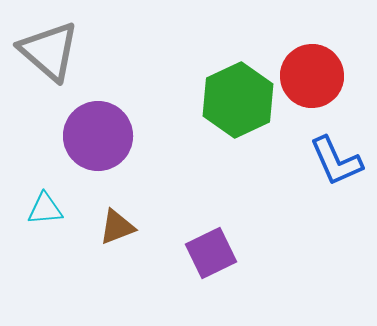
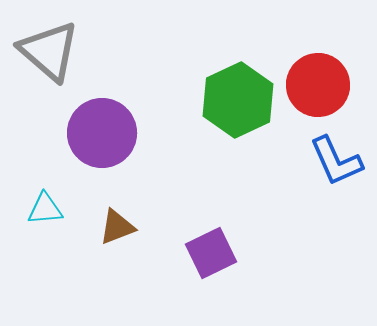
red circle: moved 6 px right, 9 px down
purple circle: moved 4 px right, 3 px up
